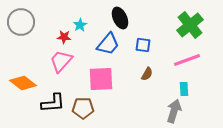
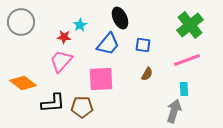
brown pentagon: moved 1 px left, 1 px up
